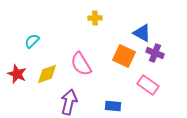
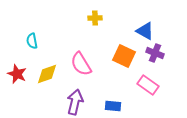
blue triangle: moved 3 px right, 2 px up
cyan semicircle: rotated 56 degrees counterclockwise
purple arrow: moved 6 px right
